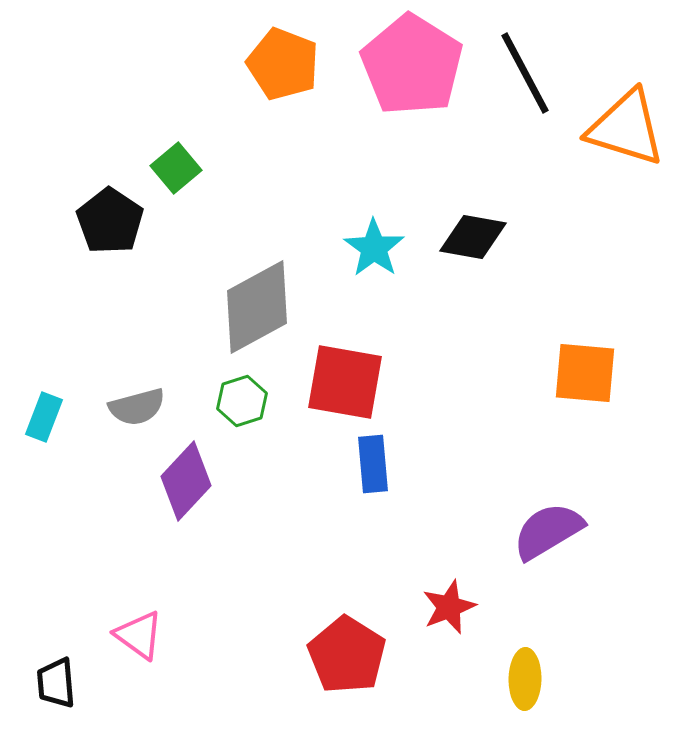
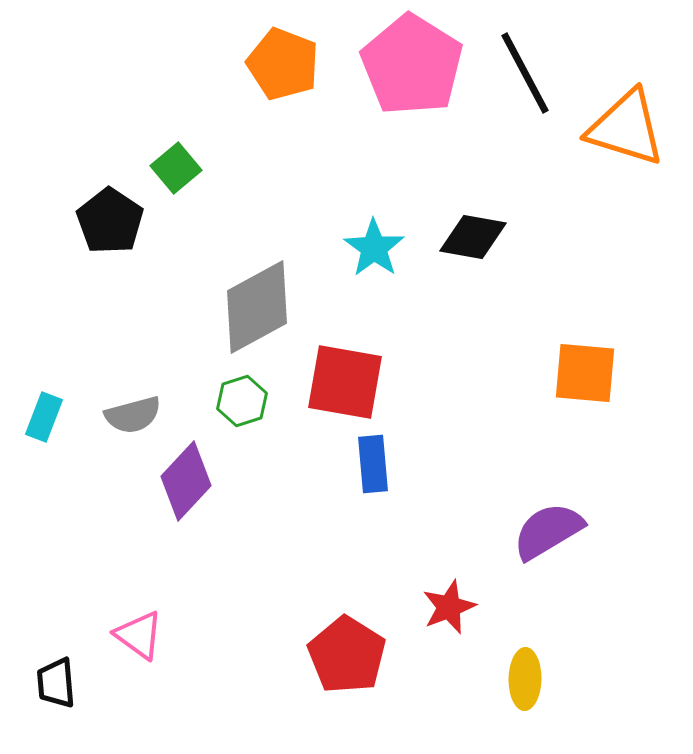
gray semicircle: moved 4 px left, 8 px down
